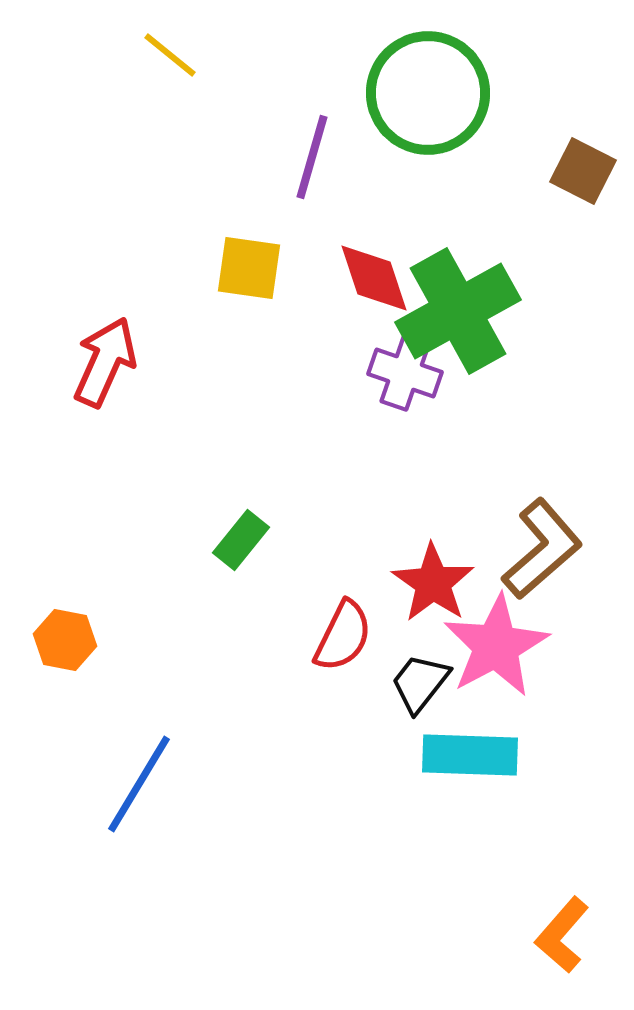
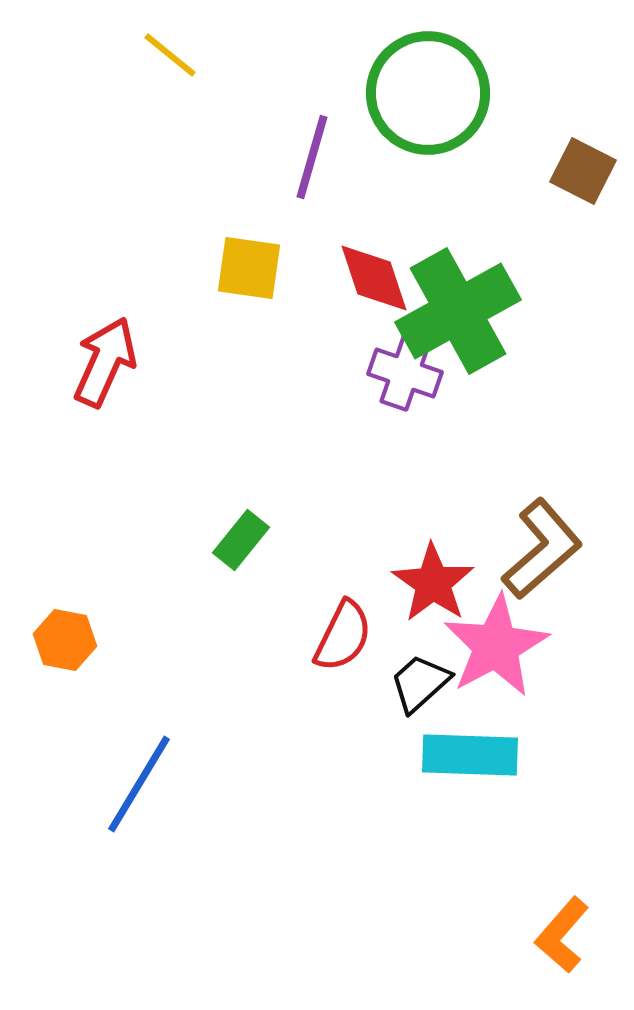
black trapezoid: rotated 10 degrees clockwise
